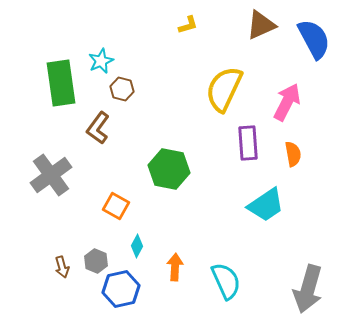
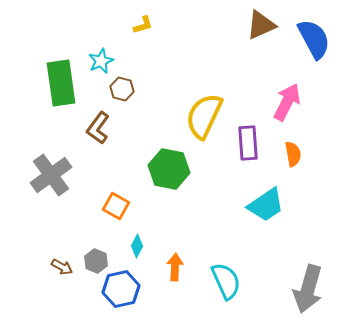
yellow L-shape: moved 45 px left
yellow semicircle: moved 20 px left, 27 px down
brown arrow: rotated 45 degrees counterclockwise
